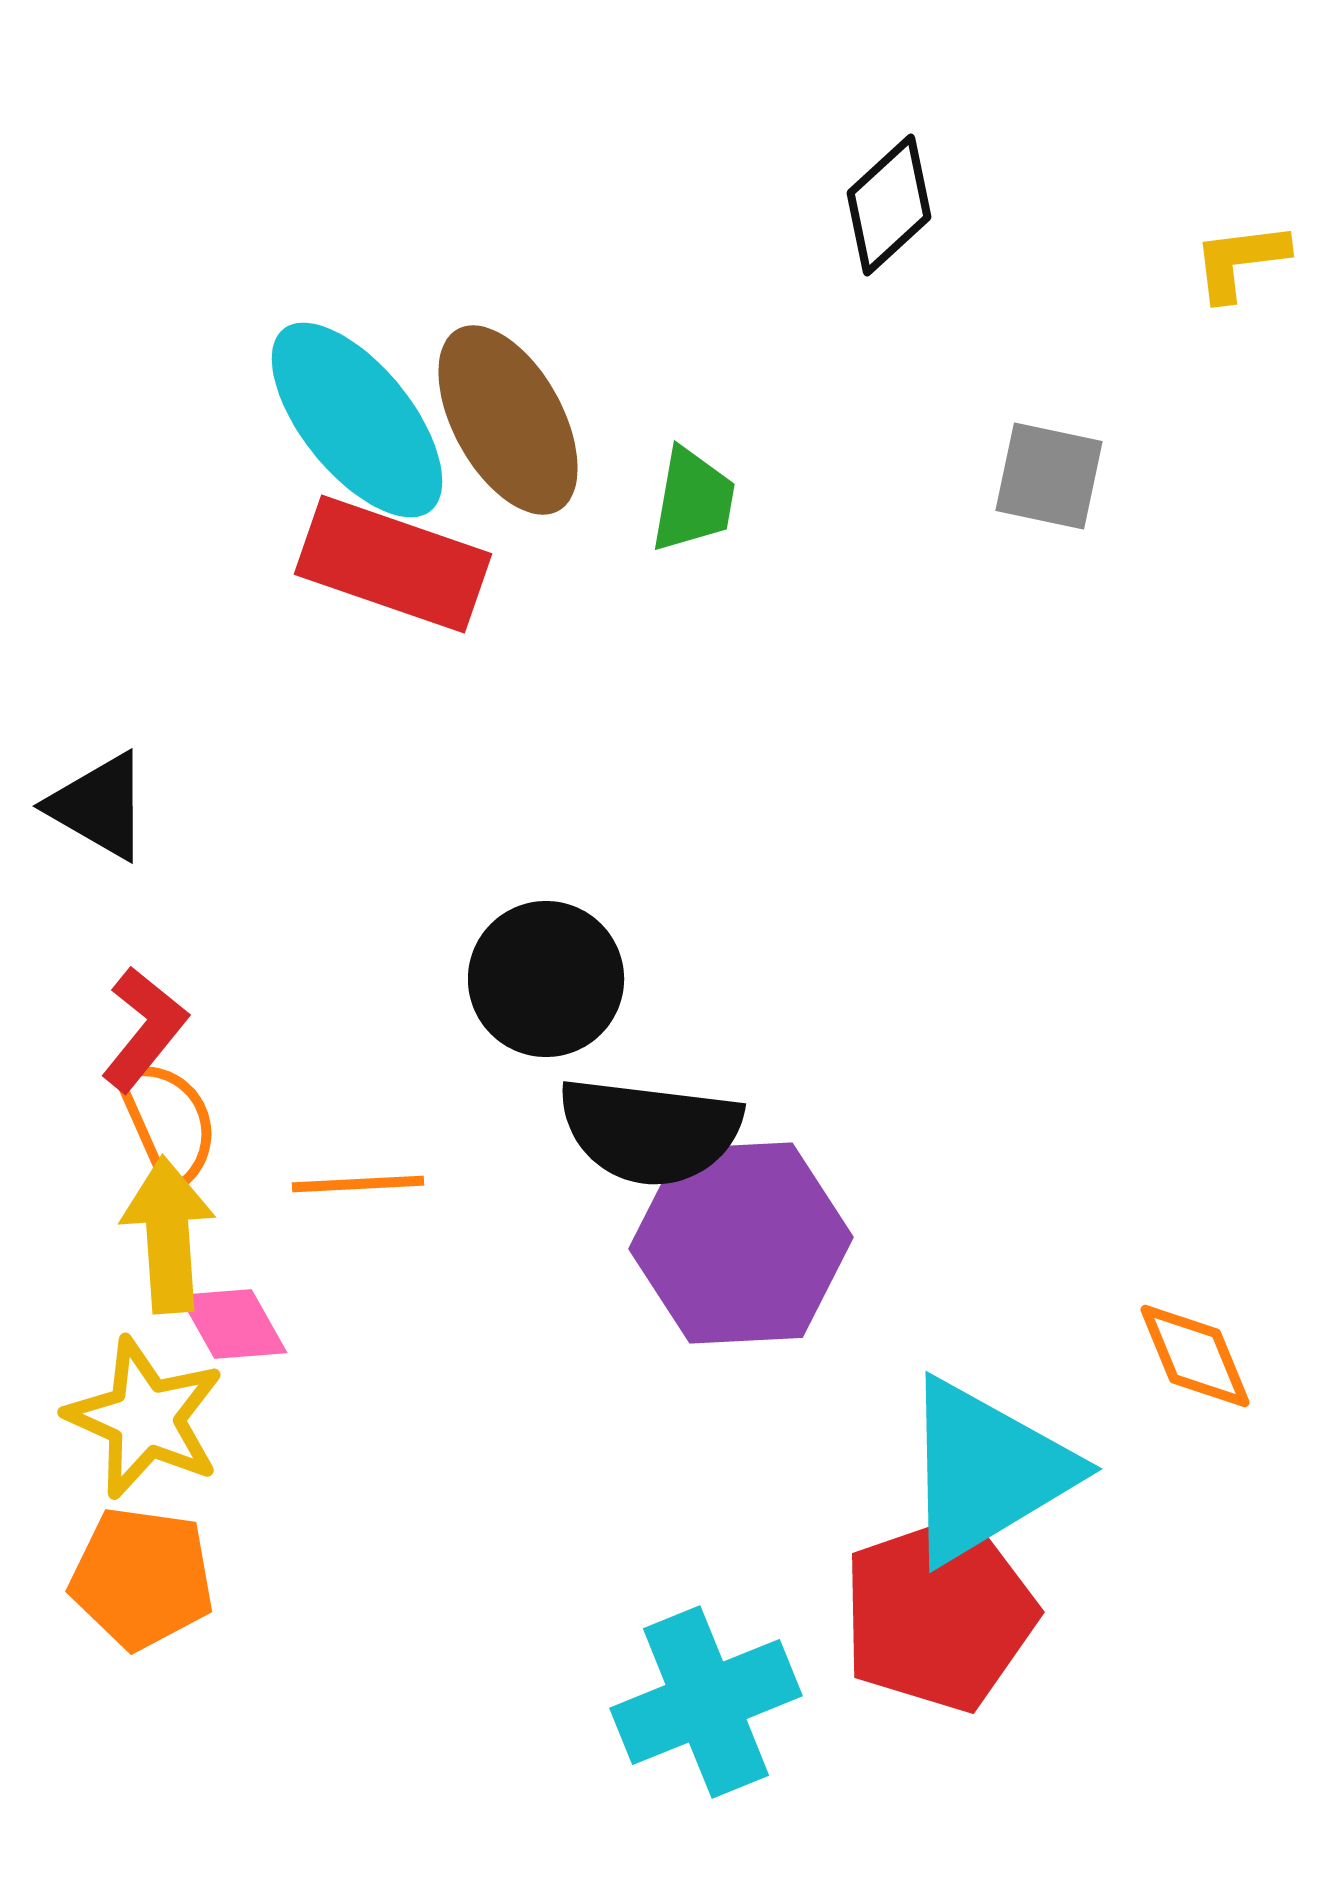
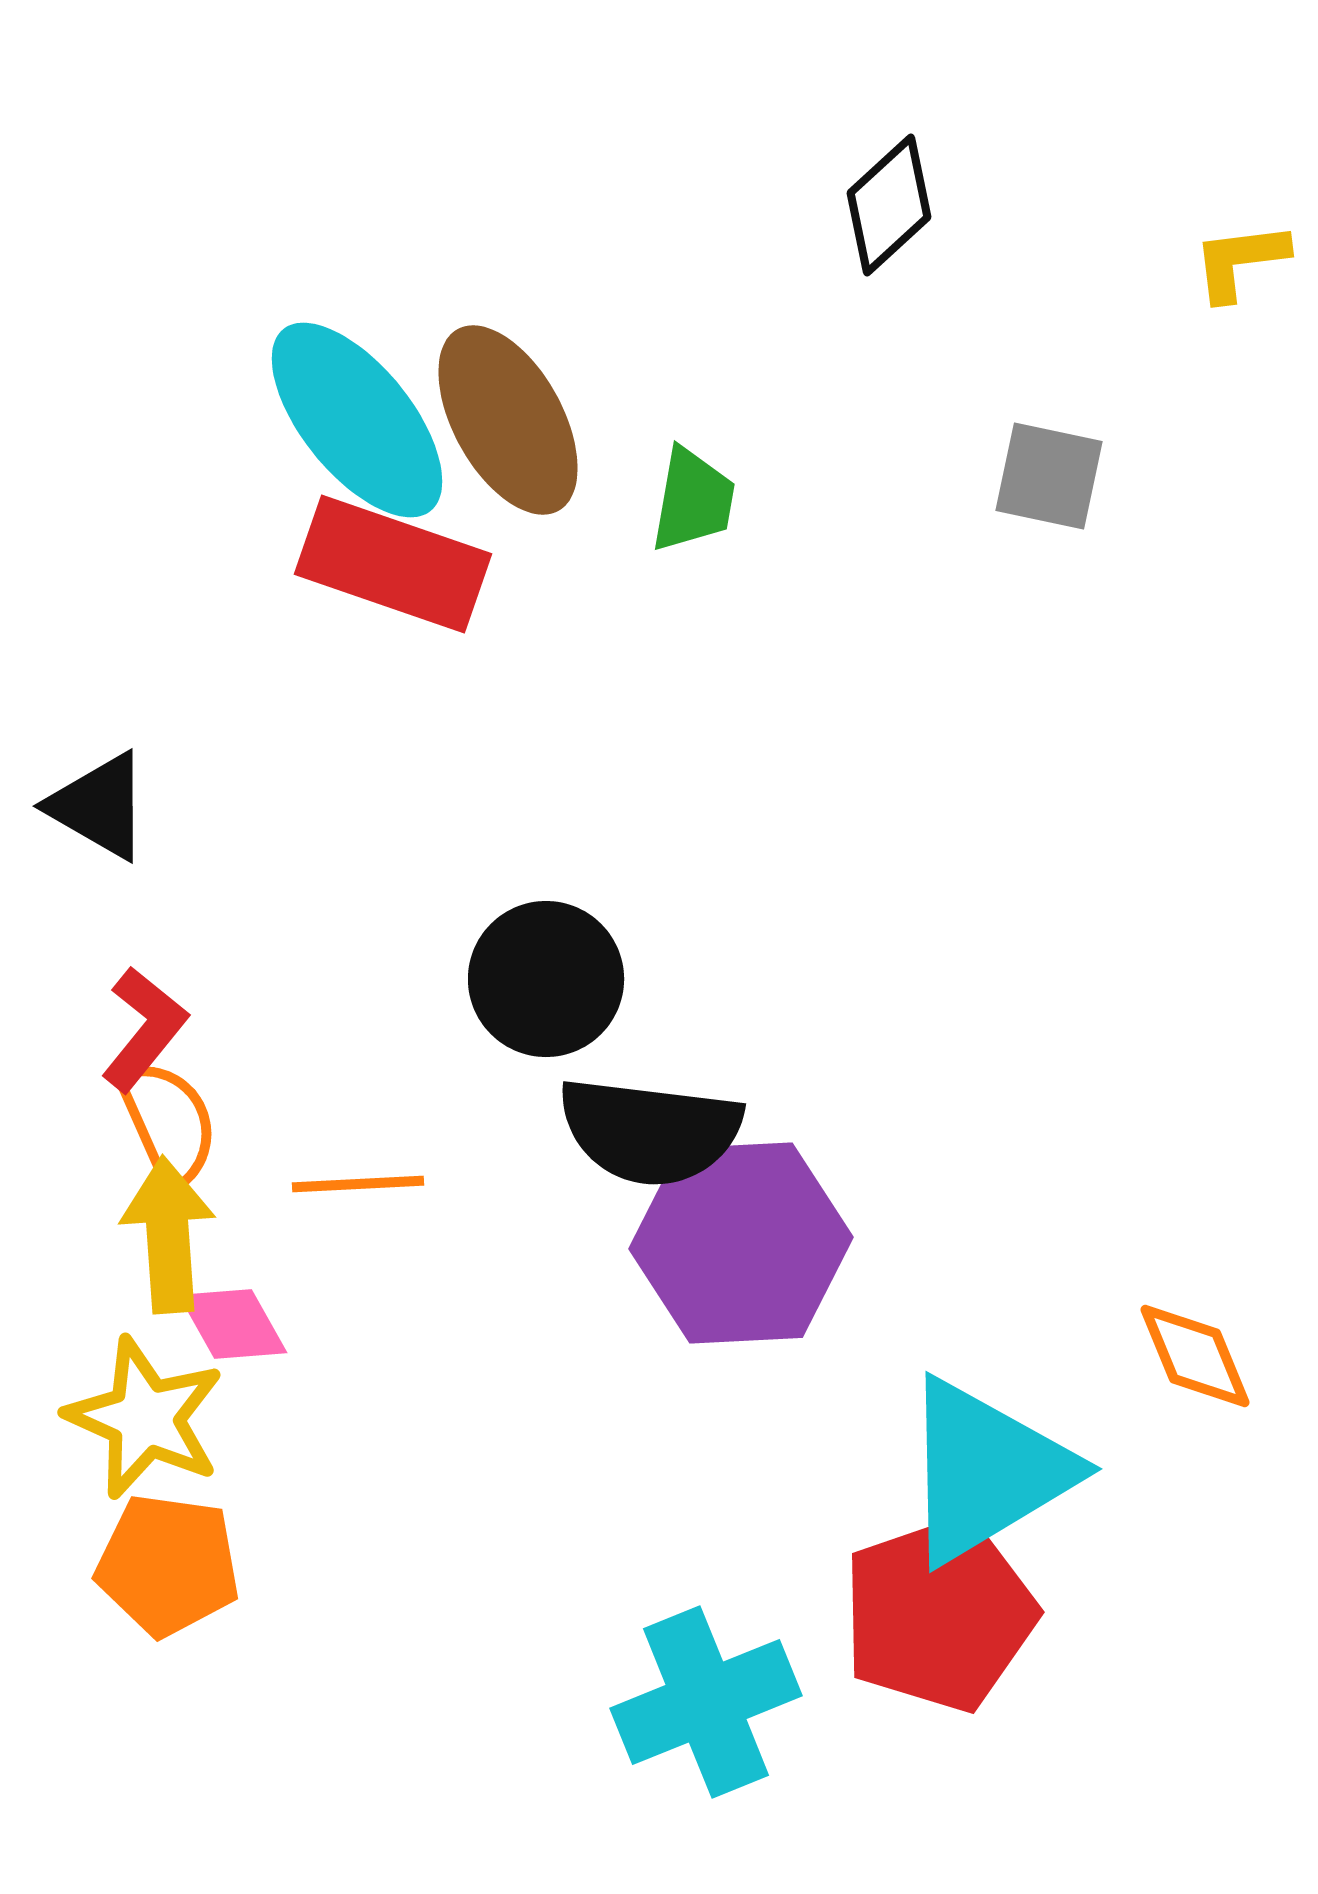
orange pentagon: moved 26 px right, 13 px up
